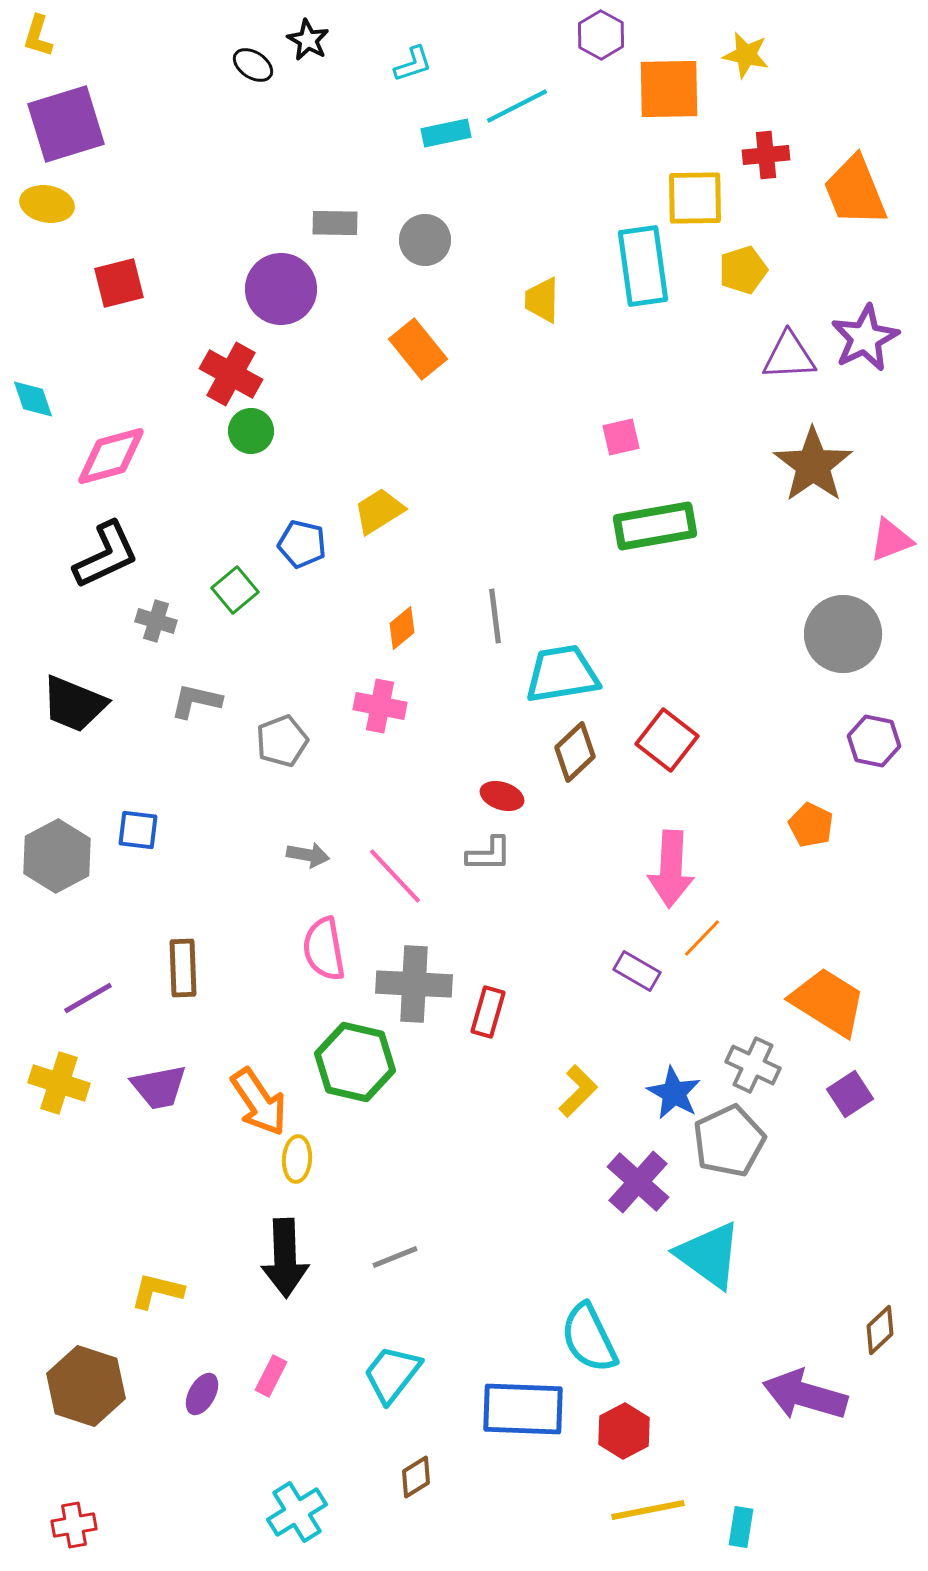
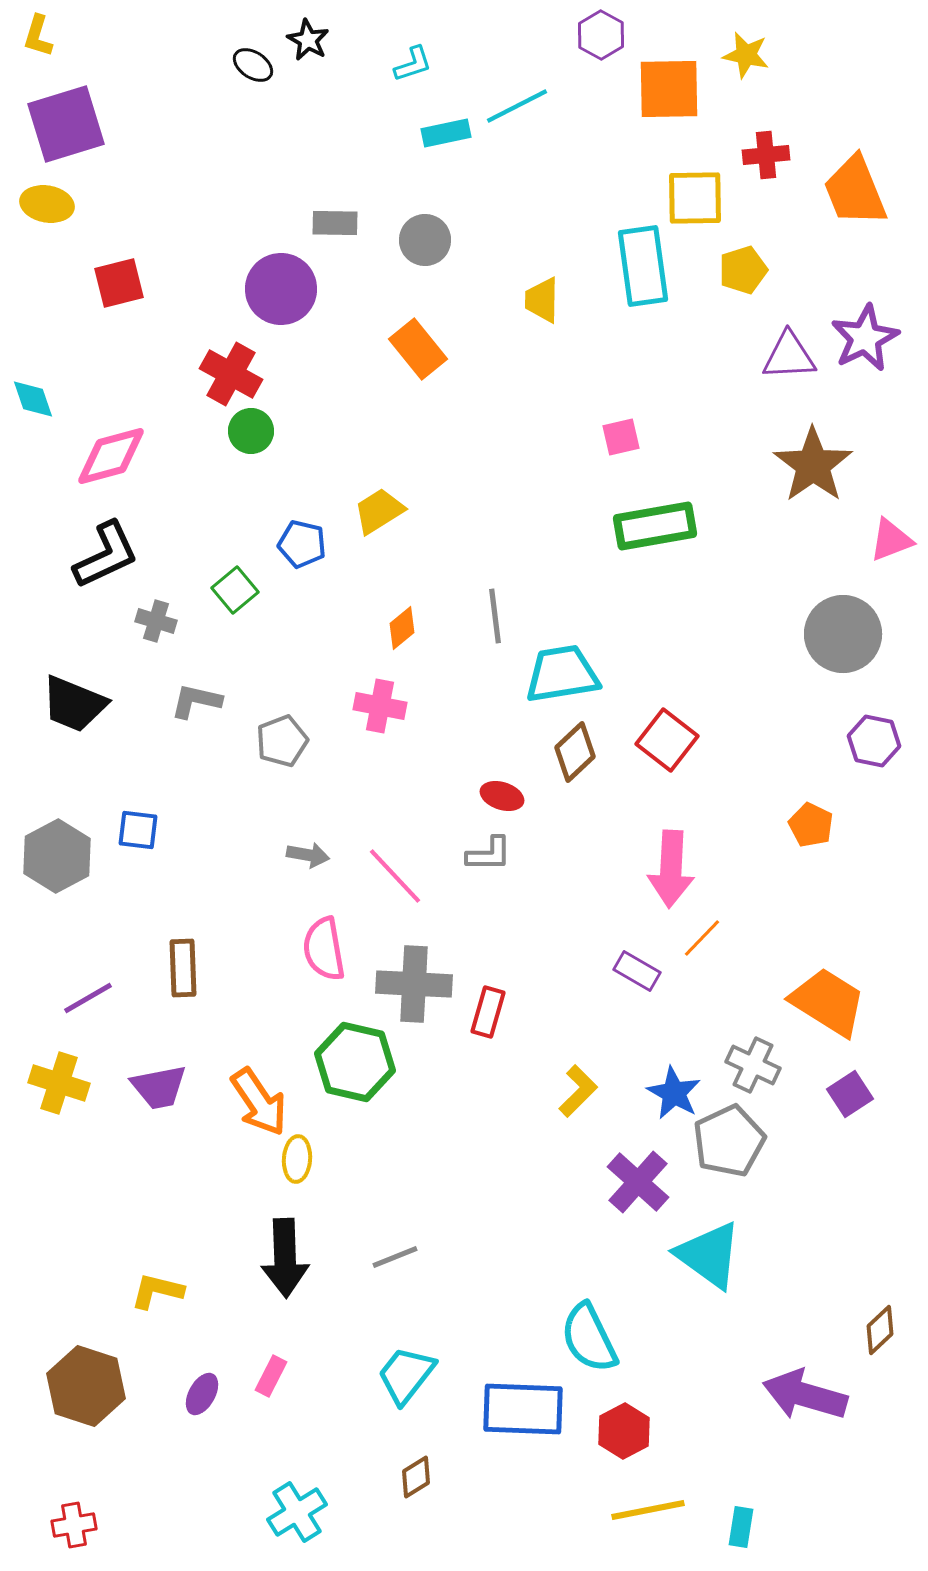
cyan trapezoid at (392, 1374): moved 14 px right, 1 px down
